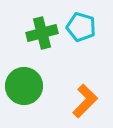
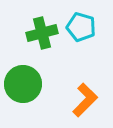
green circle: moved 1 px left, 2 px up
orange L-shape: moved 1 px up
